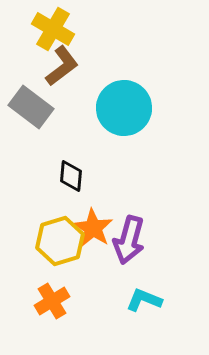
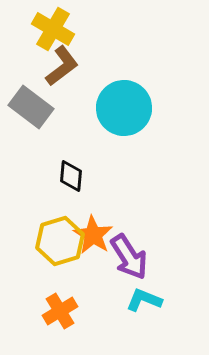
orange star: moved 7 px down
purple arrow: moved 17 px down; rotated 48 degrees counterclockwise
orange cross: moved 8 px right, 10 px down
